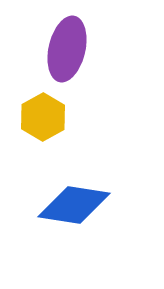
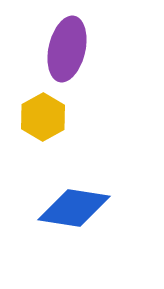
blue diamond: moved 3 px down
